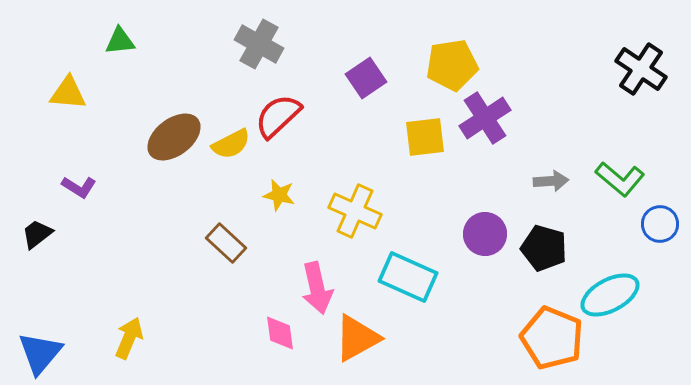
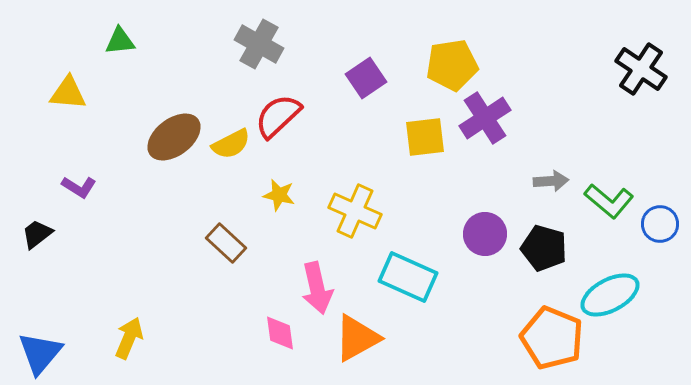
green L-shape: moved 11 px left, 22 px down
